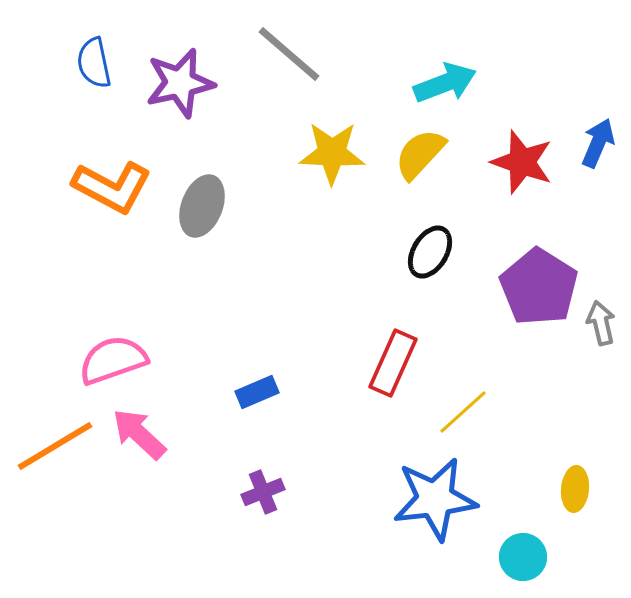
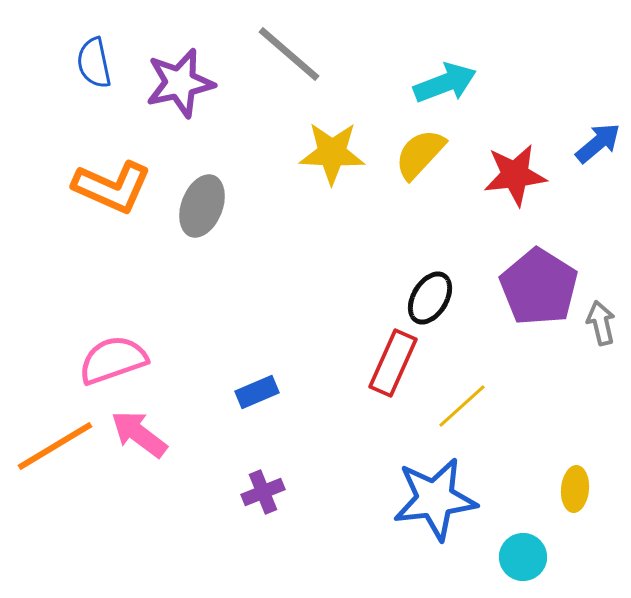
blue arrow: rotated 27 degrees clockwise
red star: moved 7 px left, 13 px down; rotated 26 degrees counterclockwise
orange L-shape: rotated 4 degrees counterclockwise
black ellipse: moved 46 px down
yellow line: moved 1 px left, 6 px up
pink arrow: rotated 6 degrees counterclockwise
